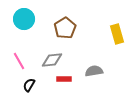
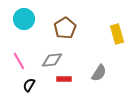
gray semicircle: moved 5 px right, 2 px down; rotated 132 degrees clockwise
